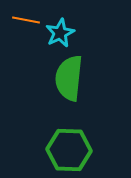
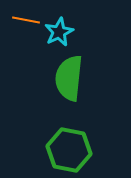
cyan star: moved 1 px left, 1 px up
green hexagon: rotated 9 degrees clockwise
